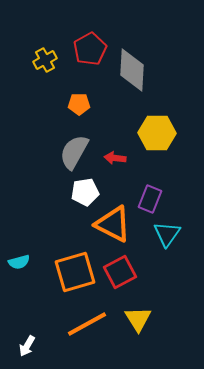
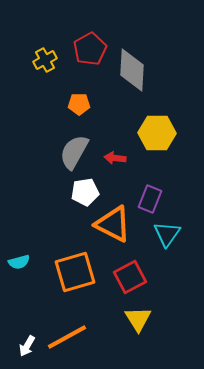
red square: moved 10 px right, 5 px down
orange line: moved 20 px left, 13 px down
